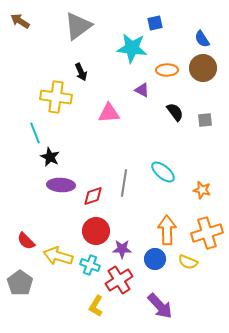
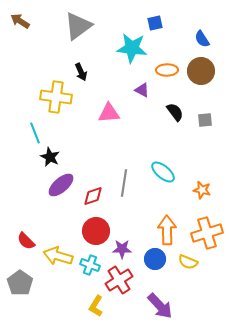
brown circle: moved 2 px left, 3 px down
purple ellipse: rotated 44 degrees counterclockwise
